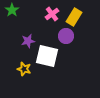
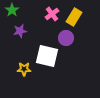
purple circle: moved 2 px down
purple star: moved 8 px left, 10 px up
yellow star: rotated 16 degrees counterclockwise
